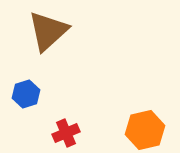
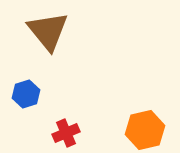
brown triangle: rotated 27 degrees counterclockwise
